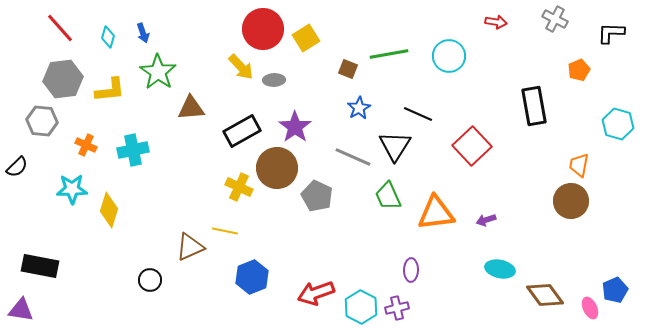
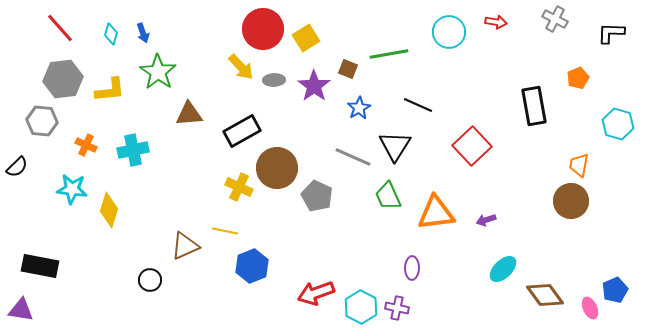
cyan diamond at (108, 37): moved 3 px right, 3 px up
cyan circle at (449, 56): moved 24 px up
orange pentagon at (579, 70): moved 1 px left, 8 px down
brown triangle at (191, 108): moved 2 px left, 6 px down
black line at (418, 114): moved 9 px up
purple star at (295, 127): moved 19 px right, 41 px up
cyan star at (72, 189): rotated 8 degrees clockwise
brown triangle at (190, 247): moved 5 px left, 1 px up
cyan ellipse at (500, 269): moved 3 px right; rotated 56 degrees counterclockwise
purple ellipse at (411, 270): moved 1 px right, 2 px up
blue hexagon at (252, 277): moved 11 px up
purple cross at (397, 308): rotated 25 degrees clockwise
